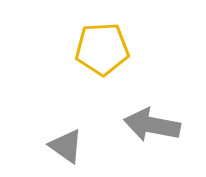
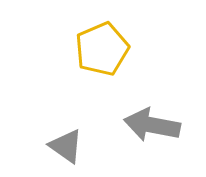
yellow pentagon: rotated 20 degrees counterclockwise
